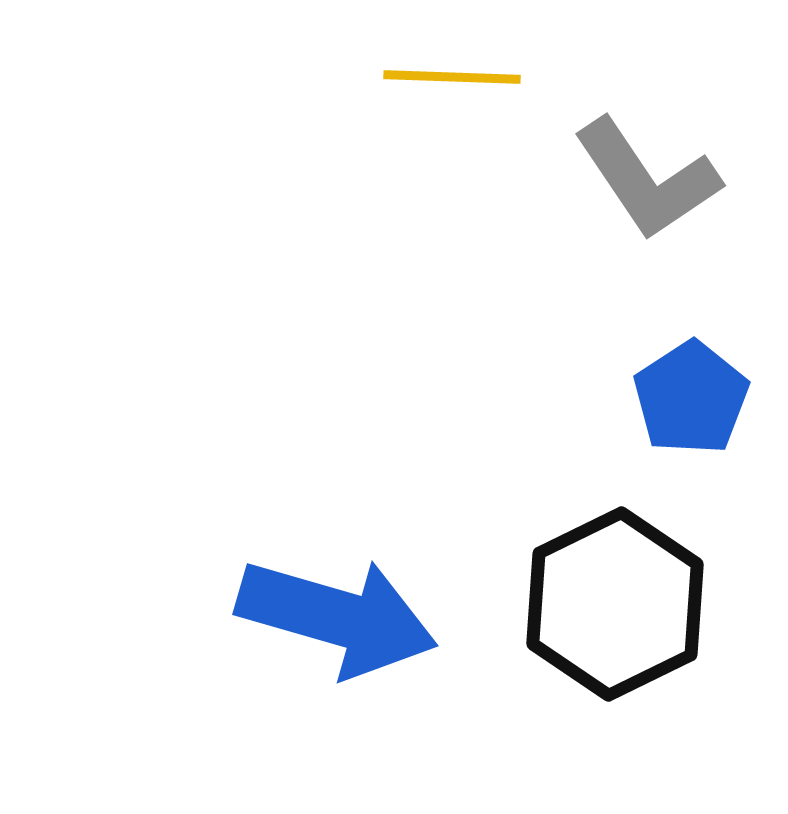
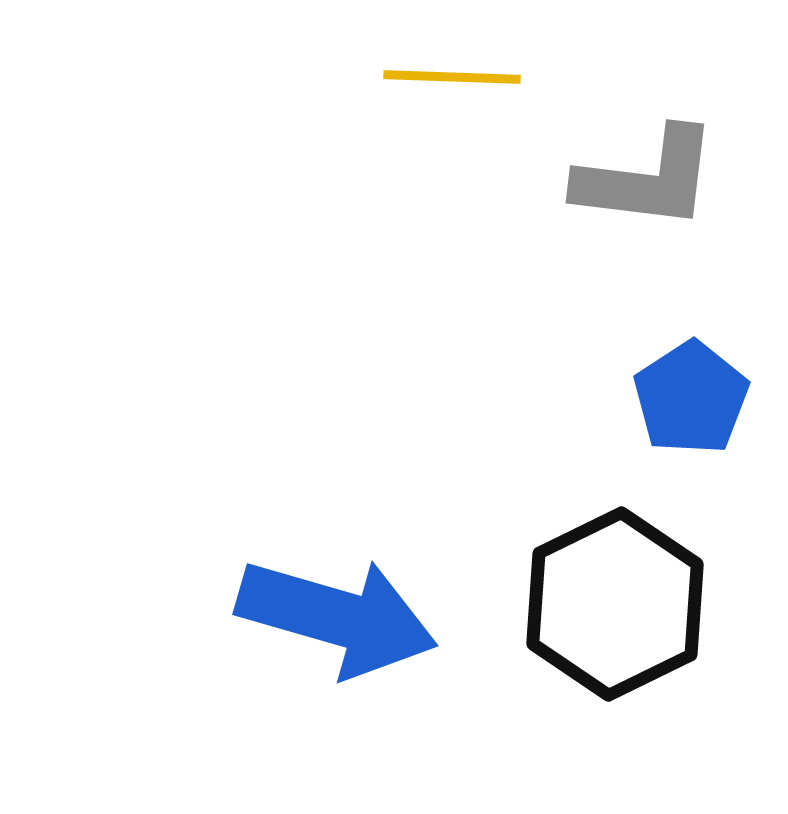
gray L-shape: rotated 49 degrees counterclockwise
